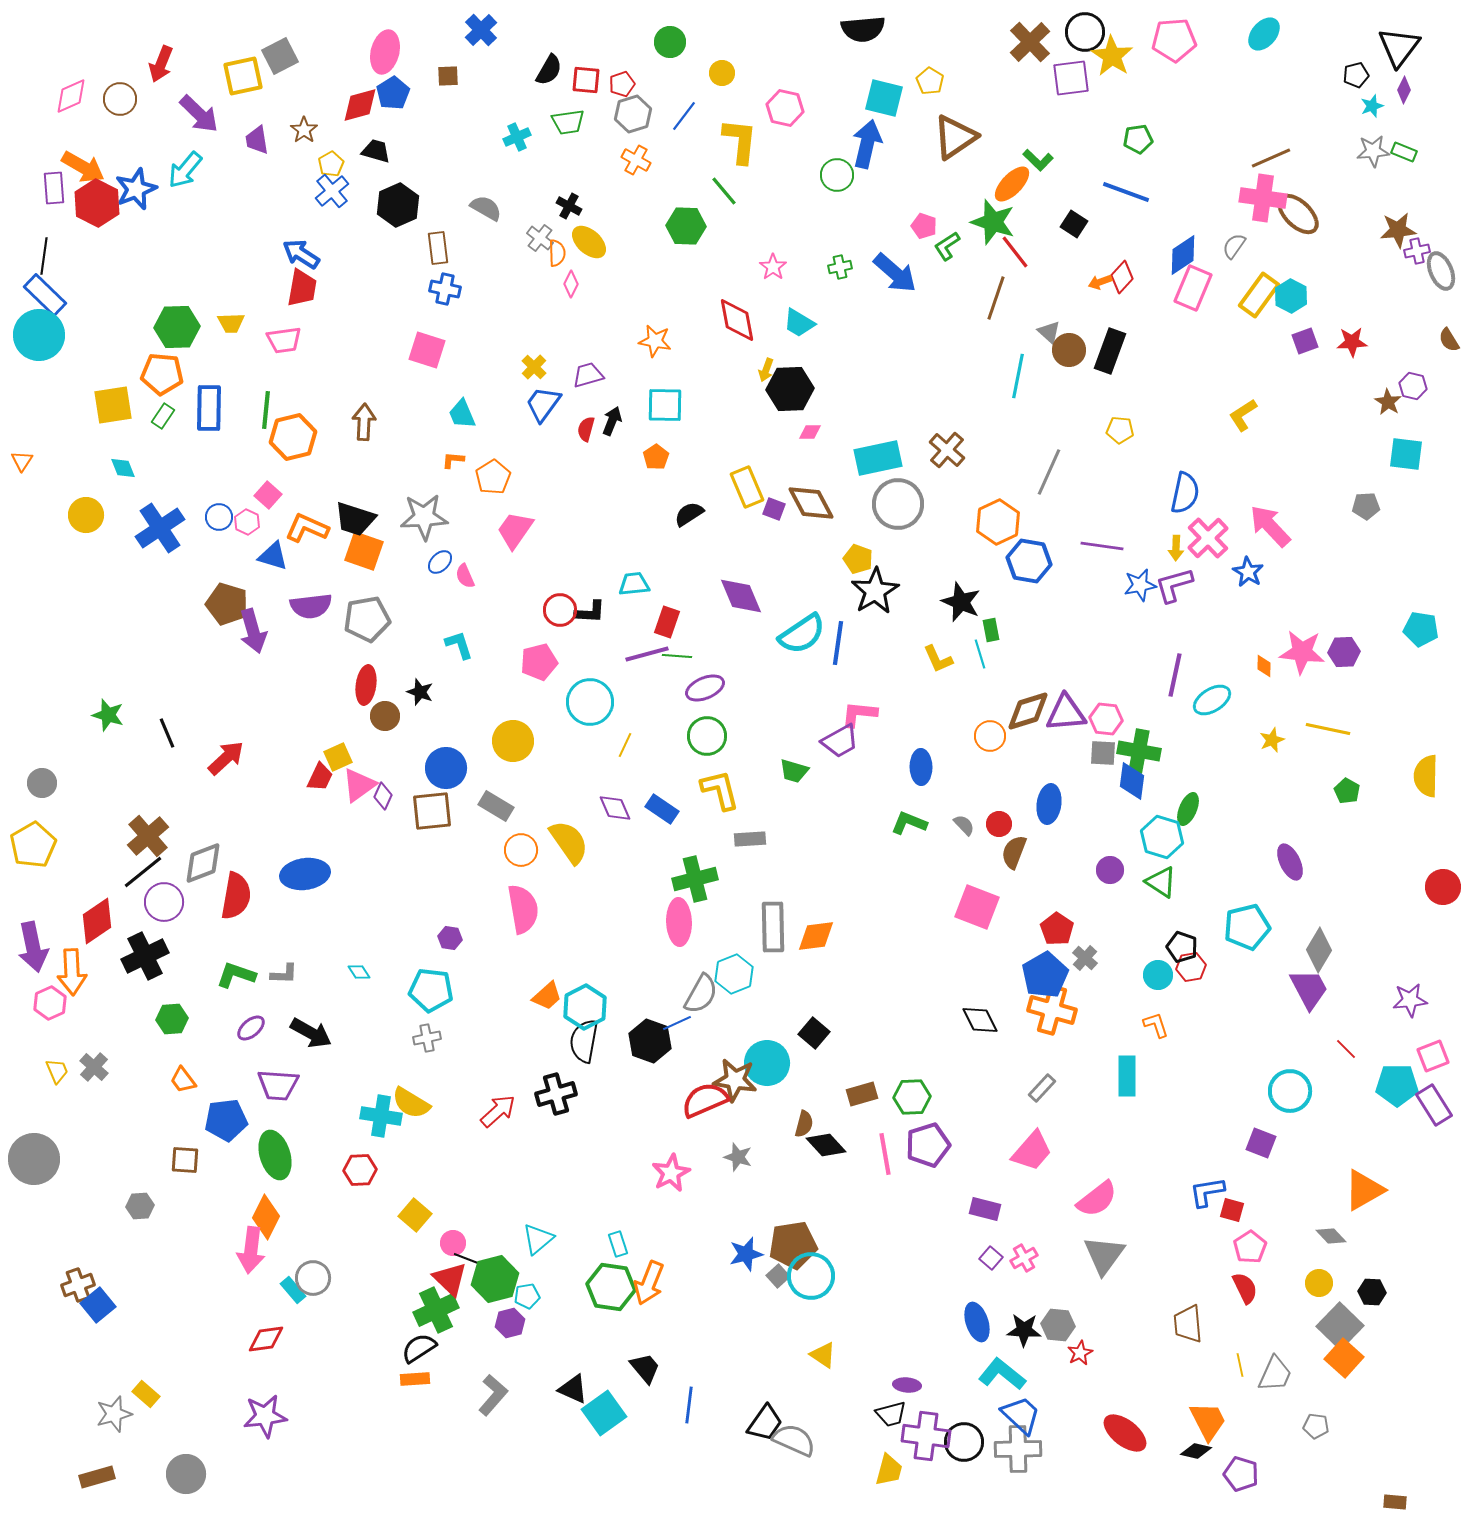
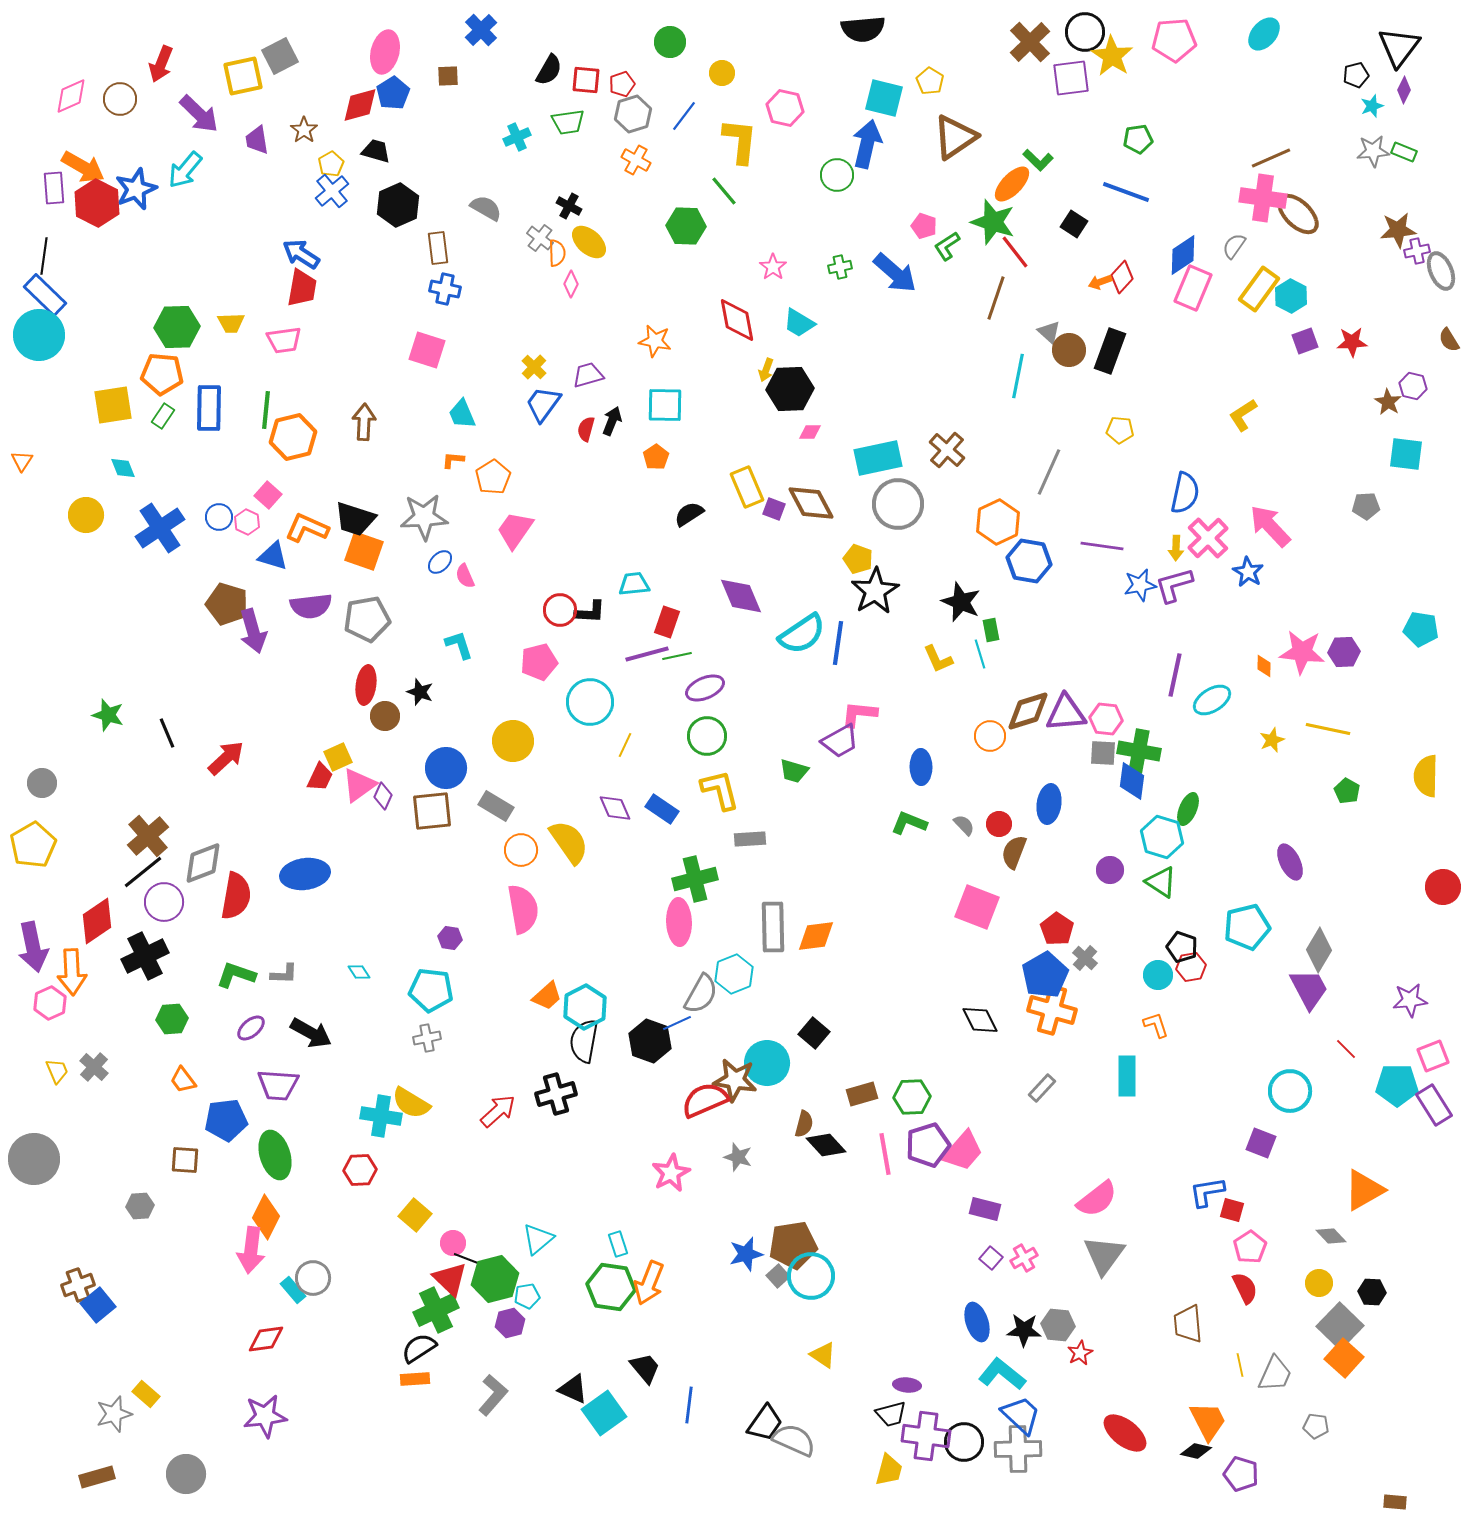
yellow rectangle at (1259, 295): moved 6 px up
green line at (677, 656): rotated 16 degrees counterclockwise
pink trapezoid at (1032, 1151): moved 69 px left
